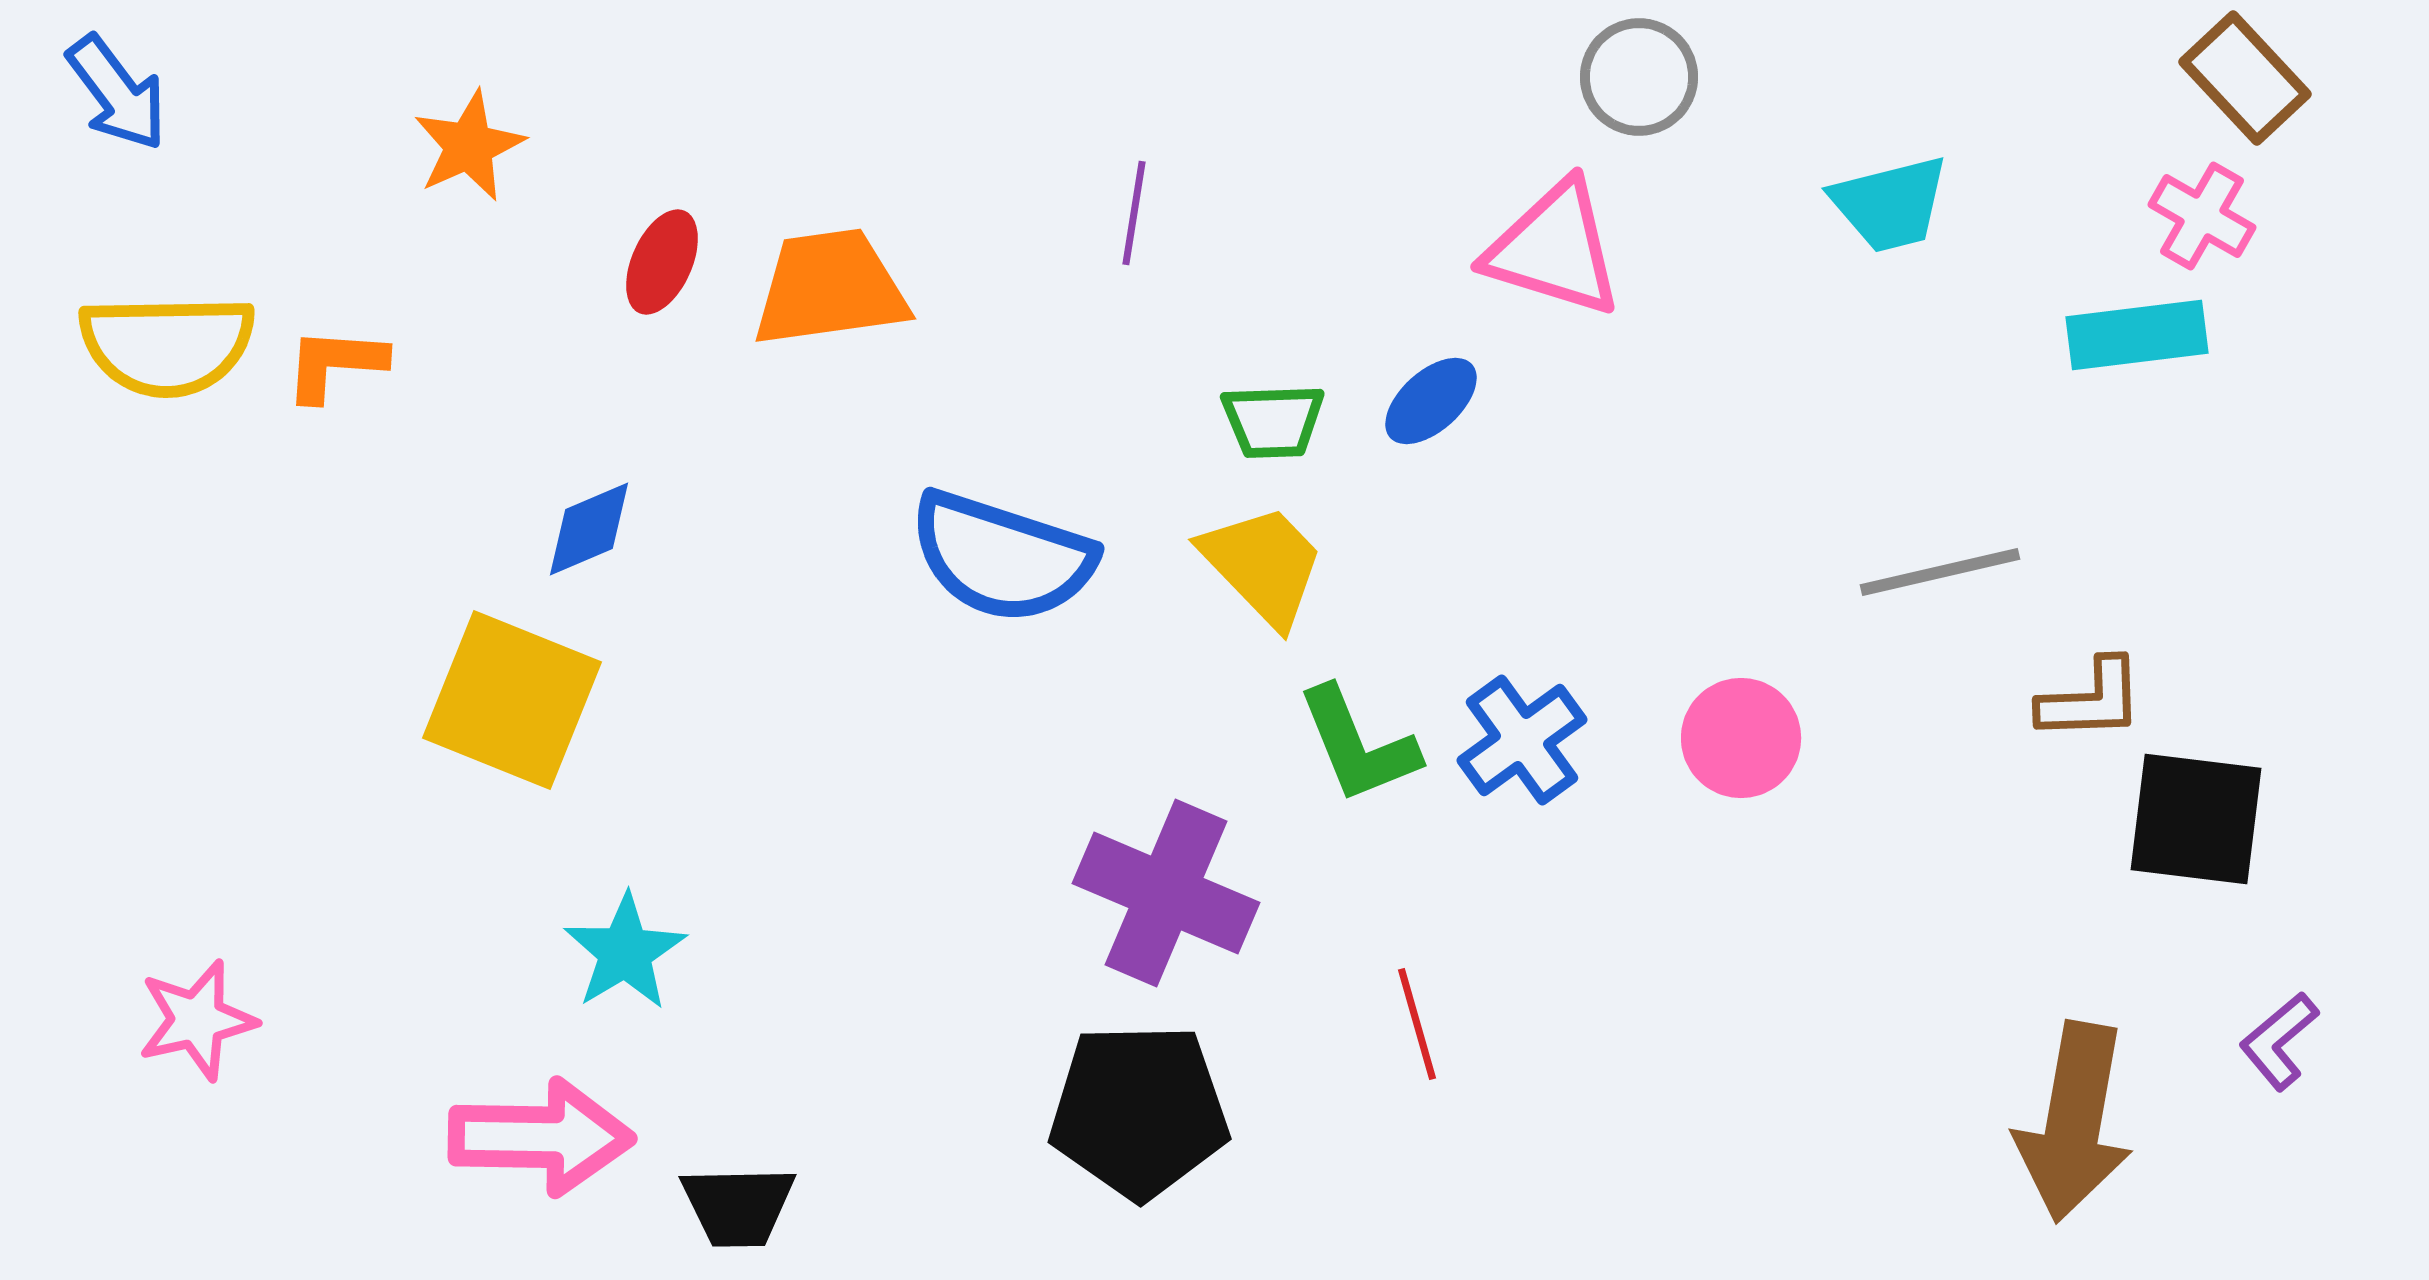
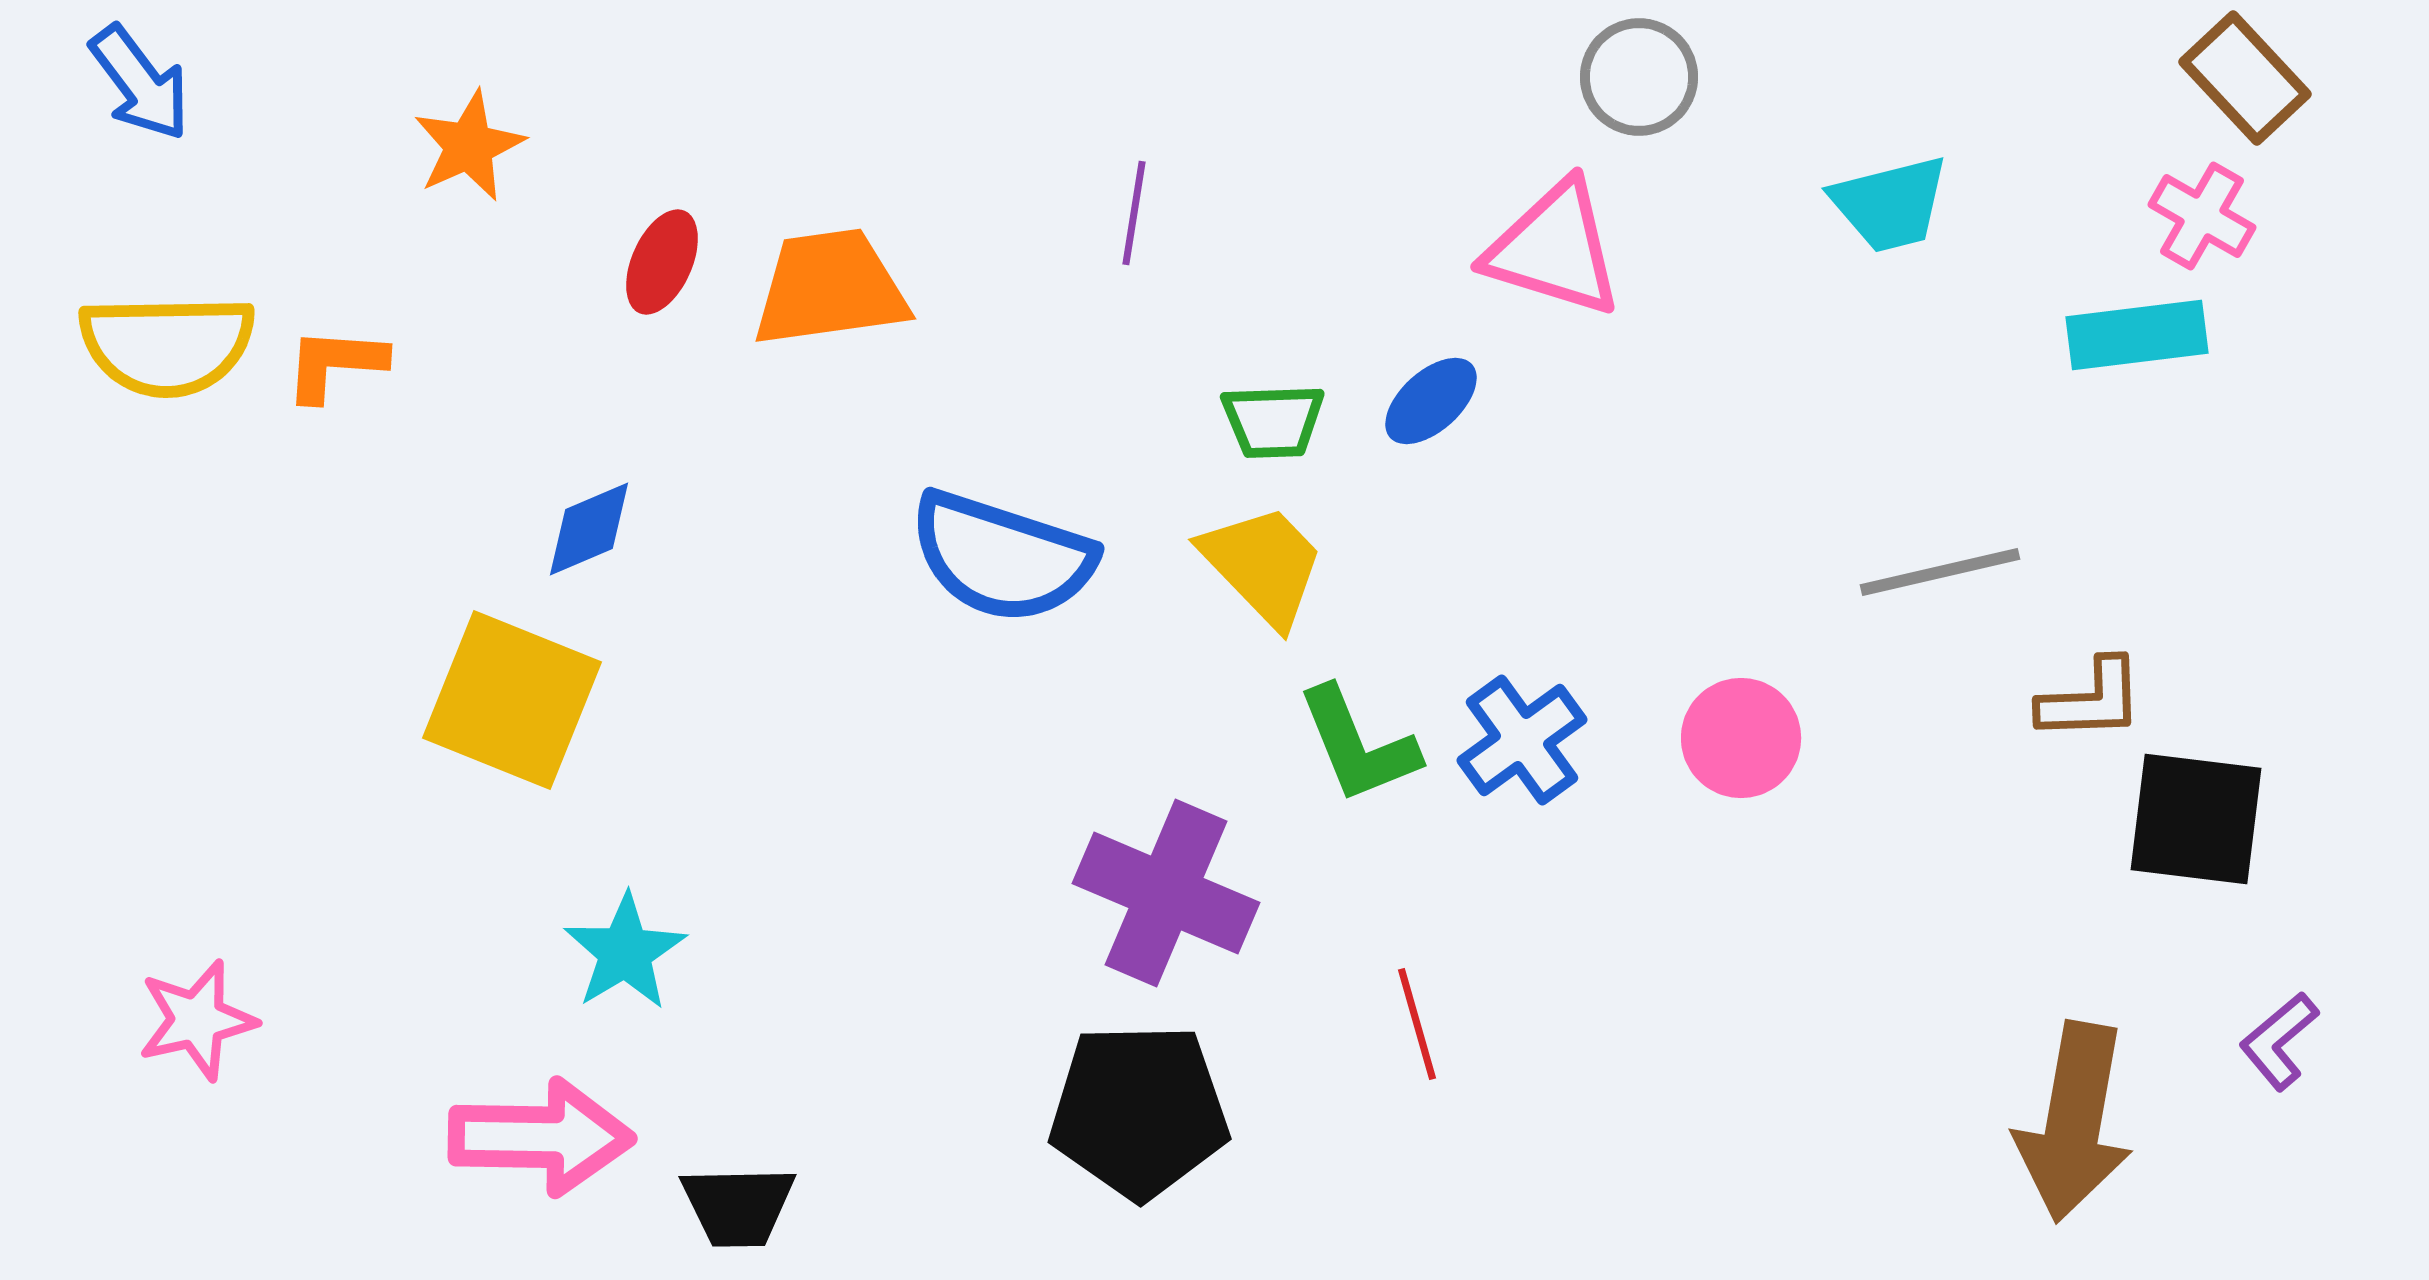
blue arrow: moved 23 px right, 10 px up
